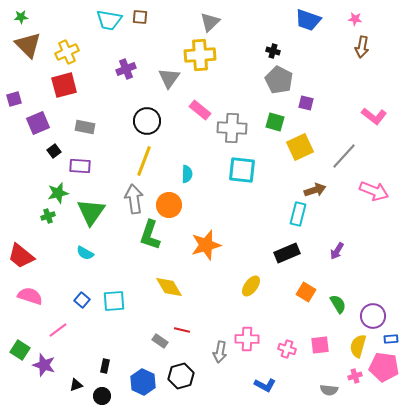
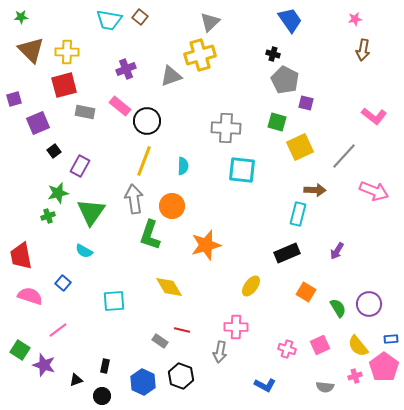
brown square at (140, 17): rotated 35 degrees clockwise
pink star at (355, 19): rotated 16 degrees counterclockwise
blue trapezoid at (308, 20): moved 18 px left; rotated 144 degrees counterclockwise
brown triangle at (28, 45): moved 3 px right, 5 px down
brown arrow at (362, 47): moved 1 px right, 3 px down
black cross at (273, 51): moved 3 px down
yellow cross at (67, 52): rotated 25 degrees clockwise
yellow cross at (200, 55): rotated 12 degrees counterclockwise
gray triangle at (169, 78): moved 2 px right, 2 px up; rotated 35 degrees clockwise
gray pentagon at (279, 80): moved 6 px right
pink rectangle at (200, 110): moved 80 px left, 4 px up
green square at (275, 122): moved 2 px right
gray rectangle at (85, 127): moved 15 px up
gray cross at (232, 128): moved 6 px left
purple rectangle at (80, 166): rotated 65 degrees counterclockwise
cyan semicircle at (187, 174): moved 4 px left, 8 px up
brown arrow at (315, 190): rotated 20 degrees clockwise
orange circle at (169, 205): moved 3 px right, 1 px down
cyan semicircle at (85, 253): moved 1 px left, 2 px up
red trapezoid at (21, 256): rotated 40 degrees clockwise
blue square at (82, 300): moved 19 px left, 17 px up
green semicircle at (338, 304): moved 4 px down
purple circle at (373, 316): moved 4 px left, 12 px up
pink cross at (247, 339): moved 11 px left, 12 px up
pink square at (320, 345): rotated 18 degrees counterclockwise
yellow semicircle at (358, 346): rotated 55 degrees counterclockwise
pink pentagon at (384, 367): rotated 28 degrees clockwise
black hexagon at (181, 376): rotated 25 degrees counterclockwise
black triangle at (76, 385): moved 5 px up
gray semicircle at (329, 390): moved 4 px left, 3 px up
